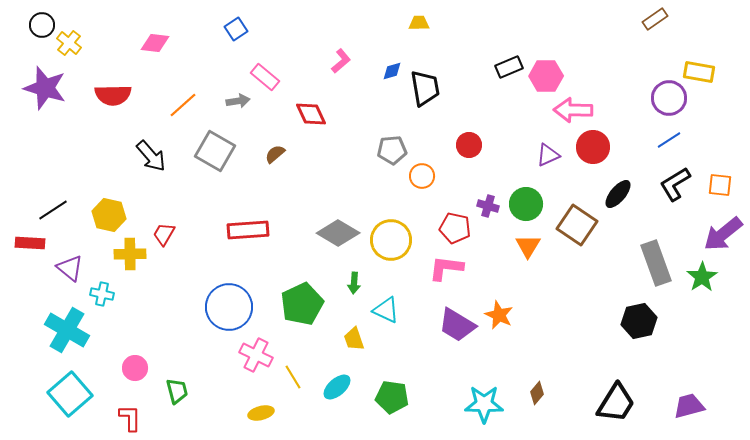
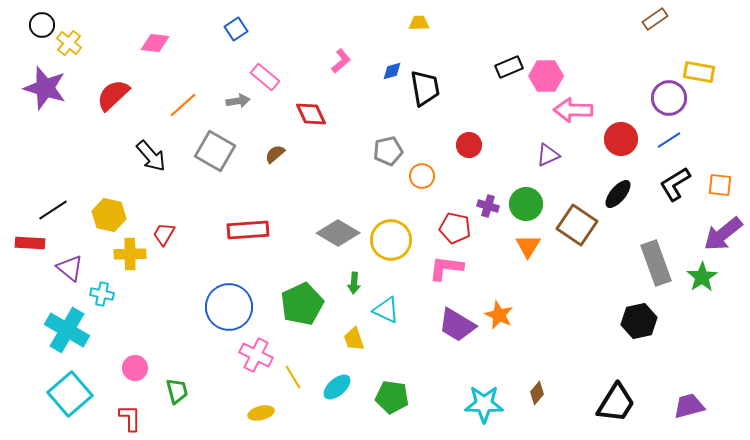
red semicircle at (113, 95): rotated 138 degrees clockwise
red circle at (593, 147): moved 28 px right, 8 px up
gray pentagon at (392, 150): moved 4 px left, 1 px down; rotated 8 degrees counterclockwise
